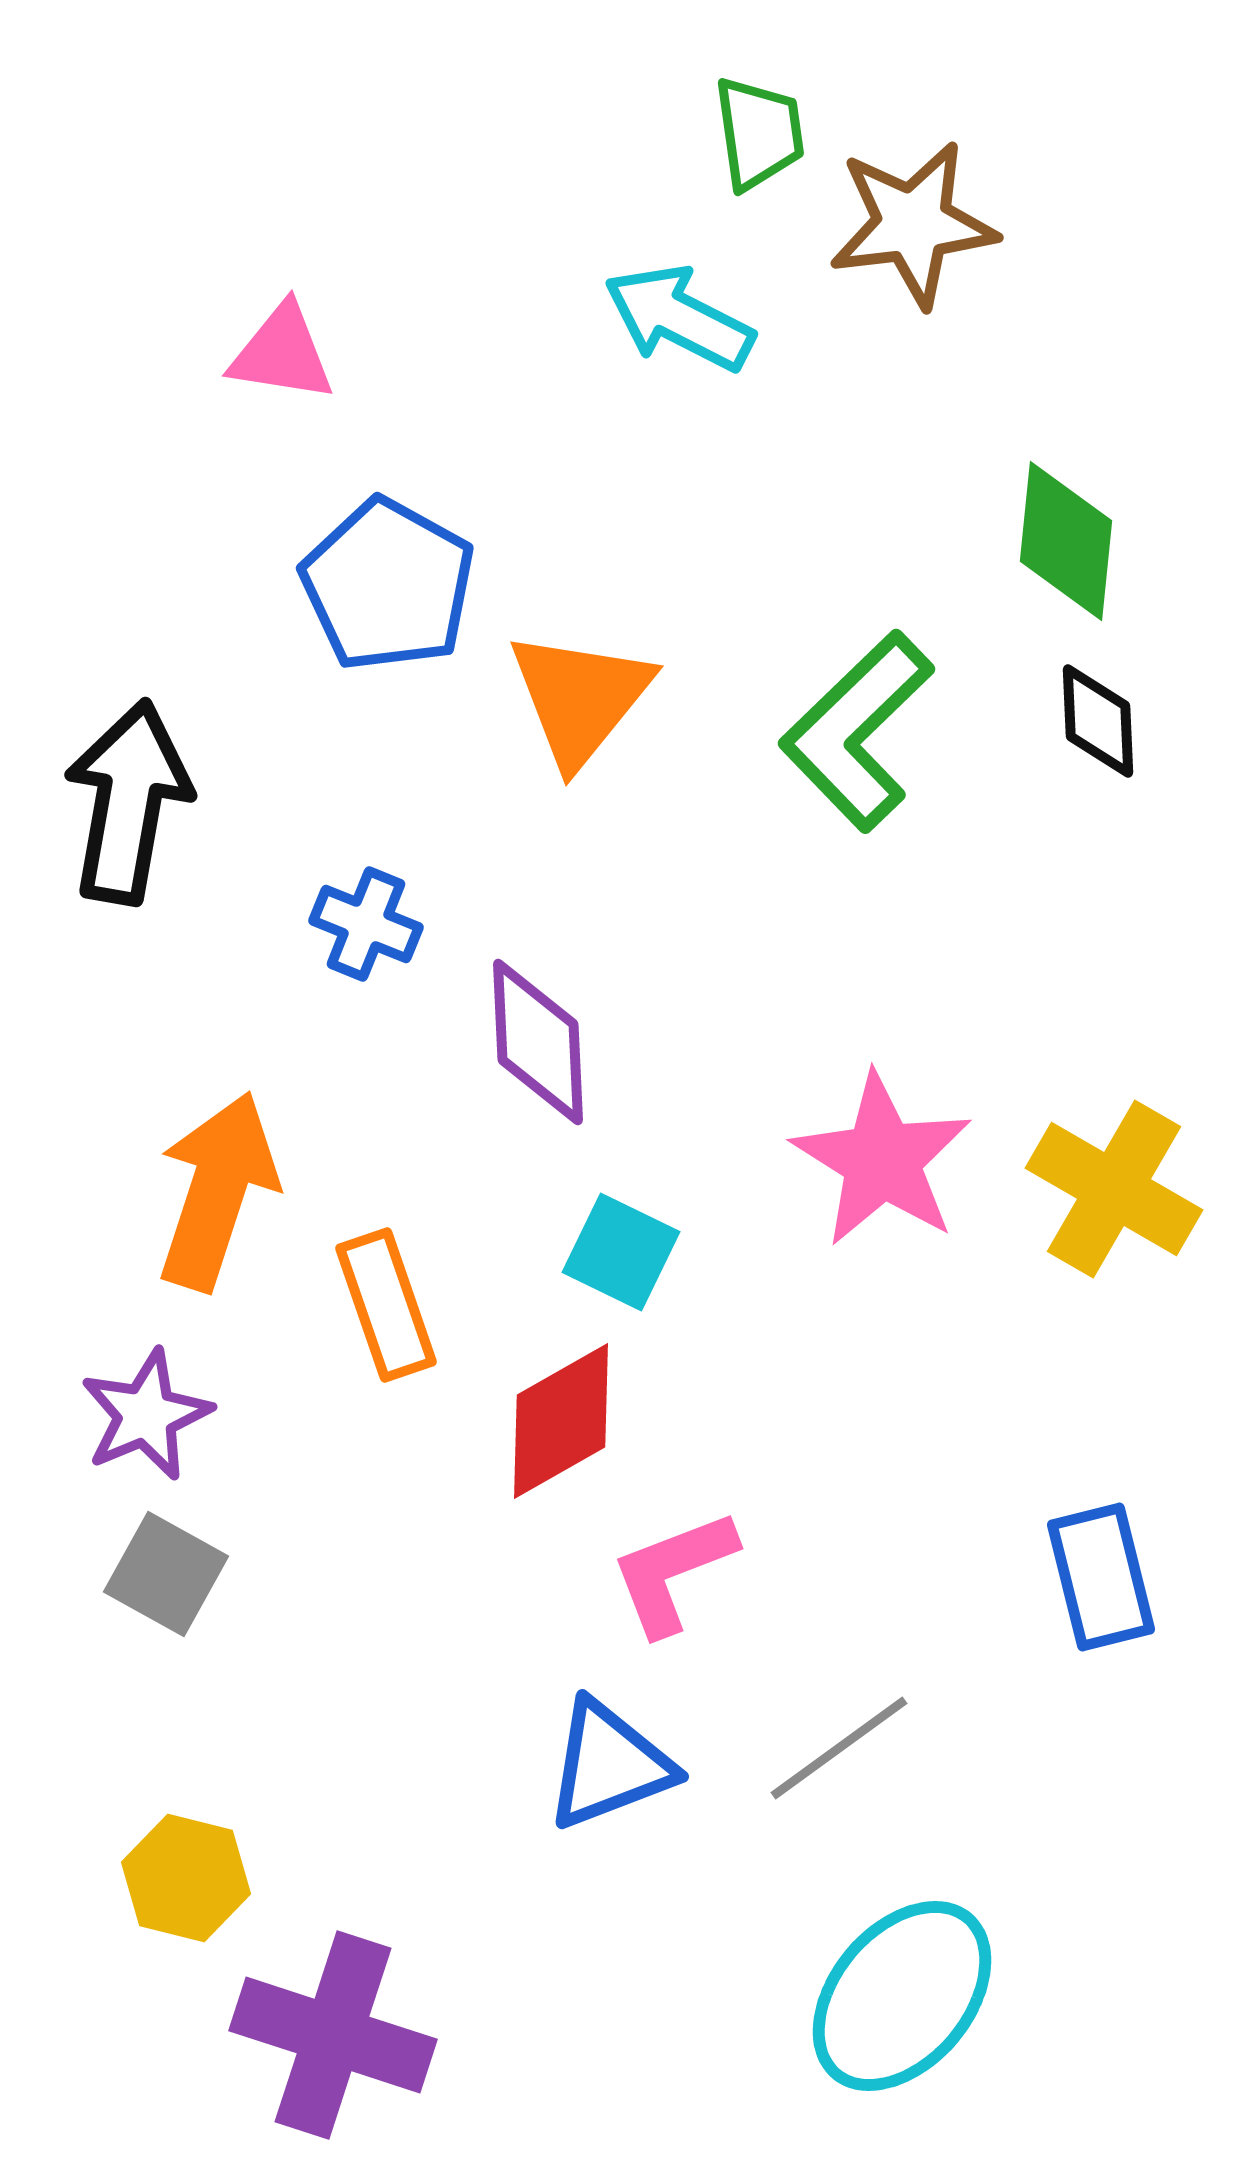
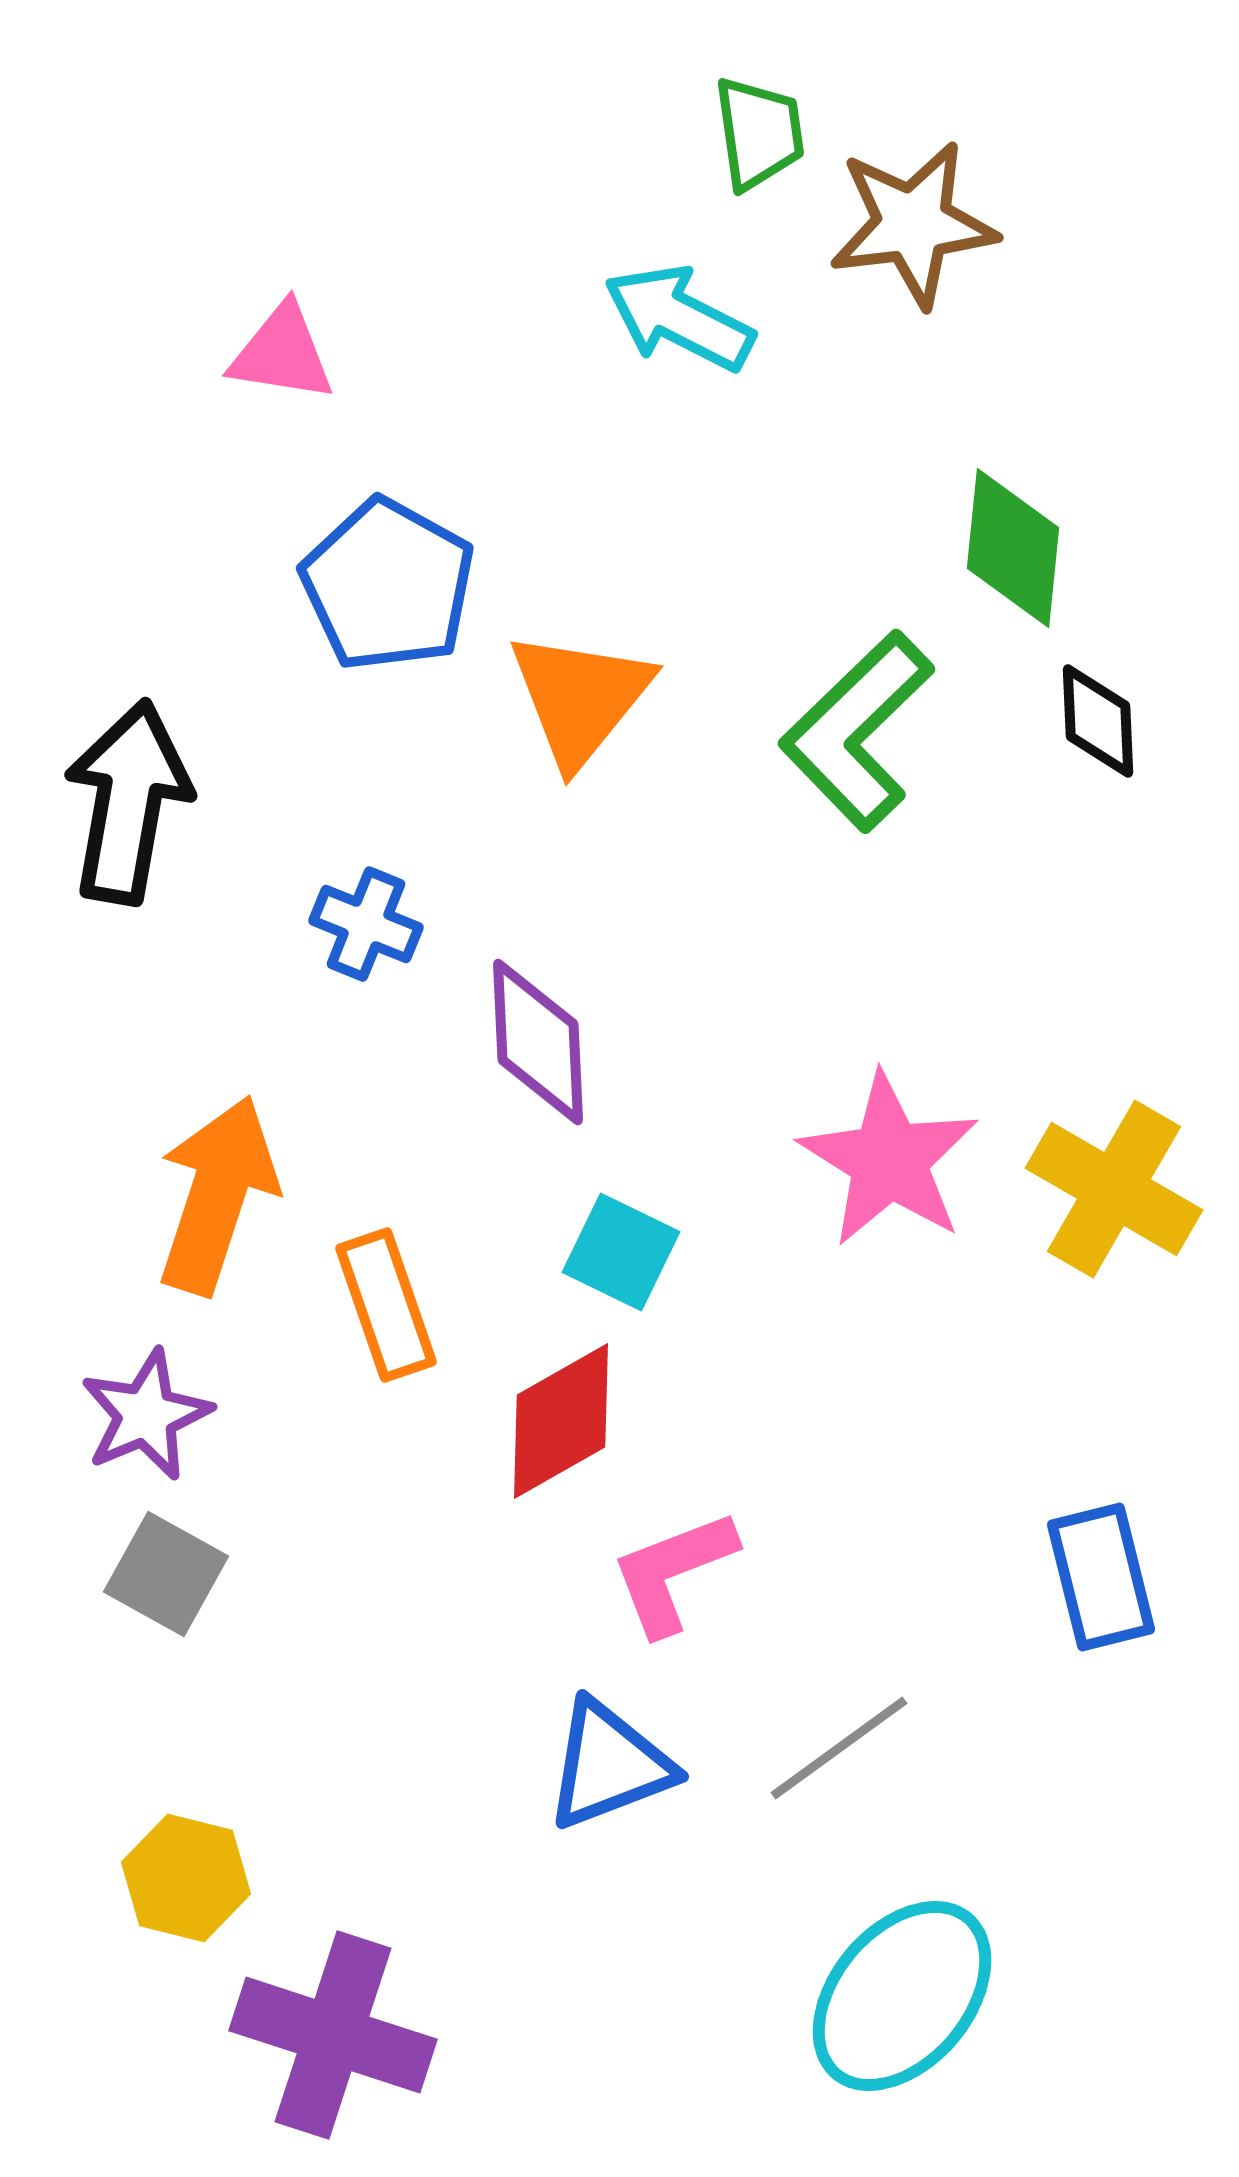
green diamond: moved 53 px left, 7 px down
pink star: moved 7 px right
orange arrow: moved 4 px down
